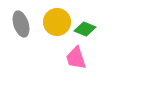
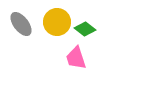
gray ellipse: rotated 20 degrees counterclockwise
green diamond: rotated 15 degrees clockwise
